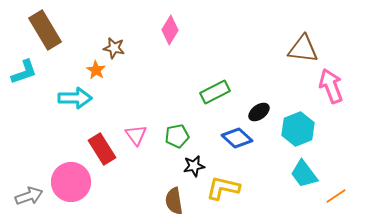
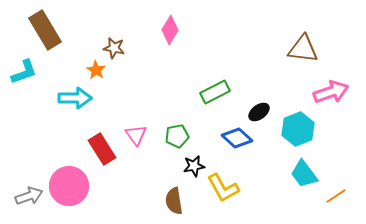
pink arrow: moved 6 px down; rotated 92 degrees clockwise
pink circle: moved 2 px left, 4 px down
yellow L-shape: rotated 132 degrees counterclockwise
